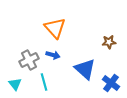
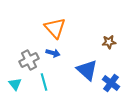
blue arrow: moved 2 px up
blue triangle: moved 2 px right, 1 px down
